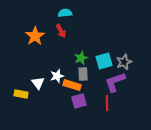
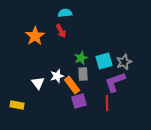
orange rectangle: rotated 36 degrees clockwise
yellow rectangle: moved 4 px left, 11 px down
